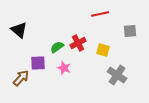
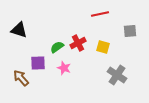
black triangle: rotated 24 degrees counterclockwise
yellow square: moved 3 px up
brown arrow: rotated 84 degrees counterclockwise
